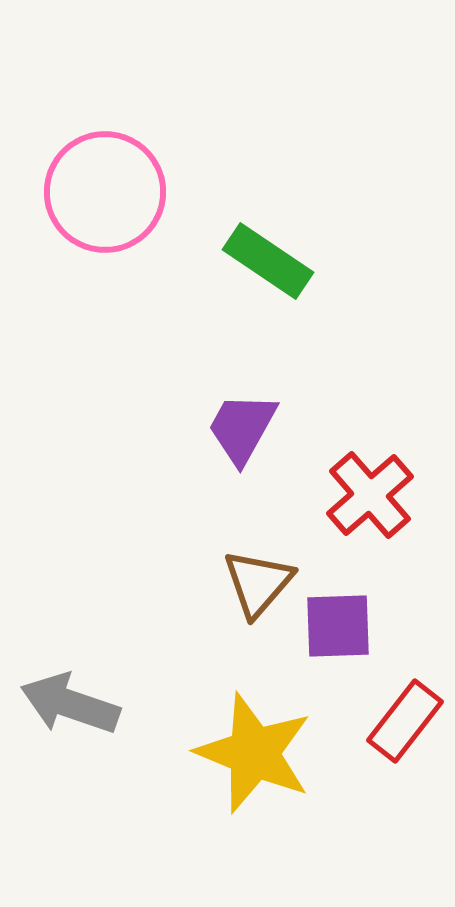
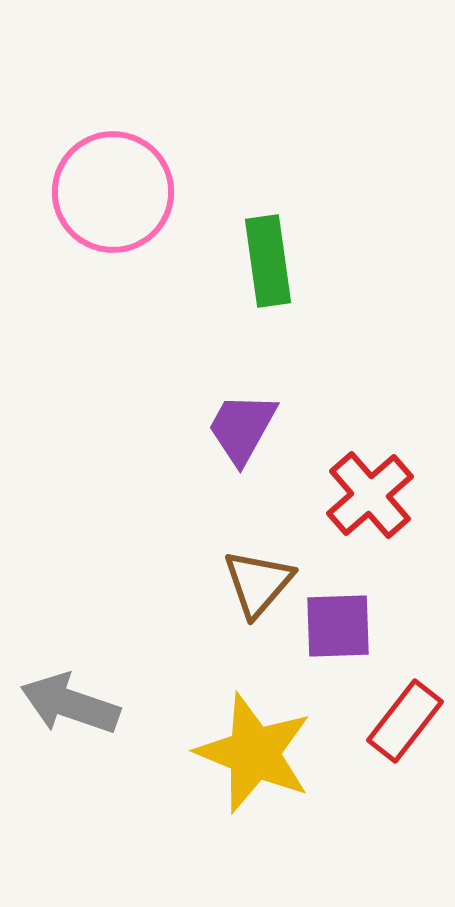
pink circle: moved 8 px right
green rectangle: rotated 48 degrees clockwise
